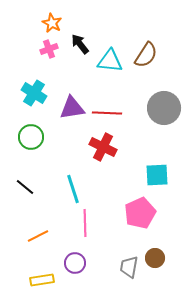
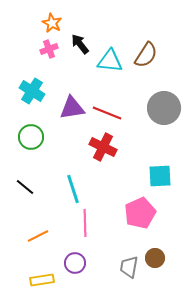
cyan cross: moved 2 px left, 2 px up
red line: rotated 20 degrees clockwise
cyan square: moved 3 px right, 1 px down
